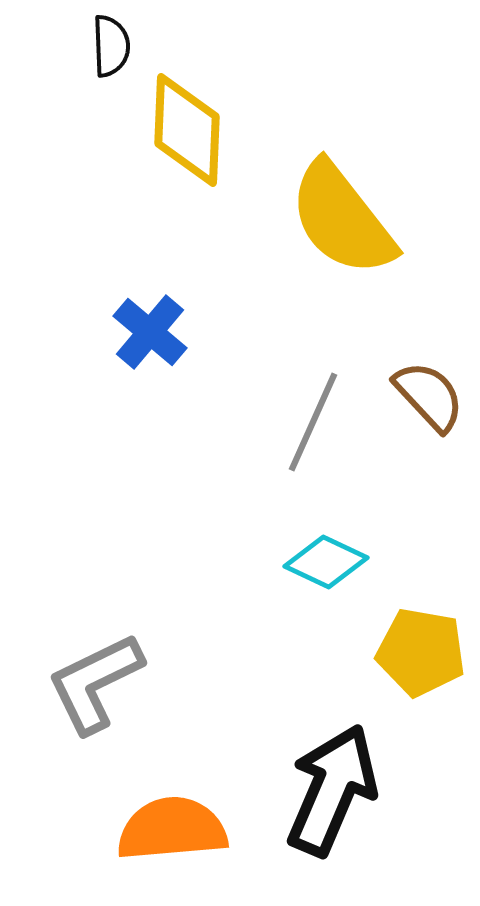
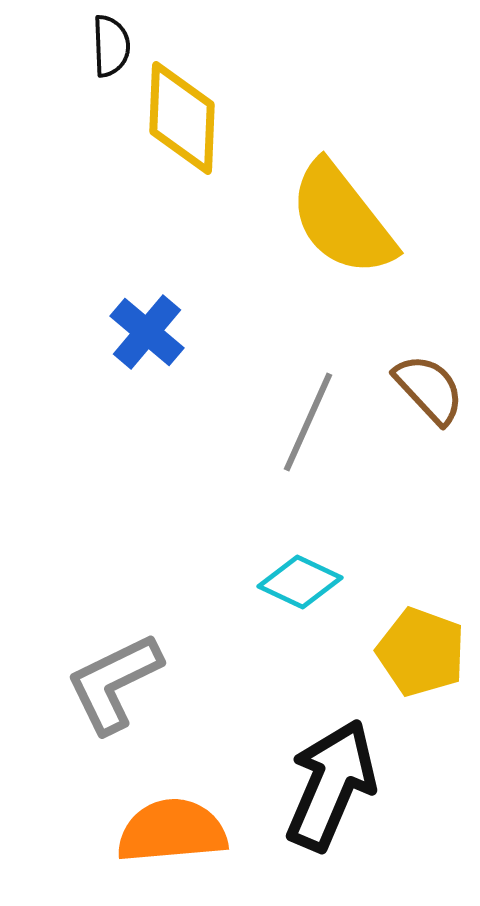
yellow diamond: moved 5 px left, 12 px up
blue cross: moved 3 px left
brown semicircle: moved 7 px up
gray line: moved 5 px left
cyan diamond: moved 26 px left, 20 px down
yellow pentagon: rotated 10 degrees clockwise
gray L-shape: moved 19 px right
black arrow: moved 1 px left, 5 px up
orange semicircle: moved 2 px down
